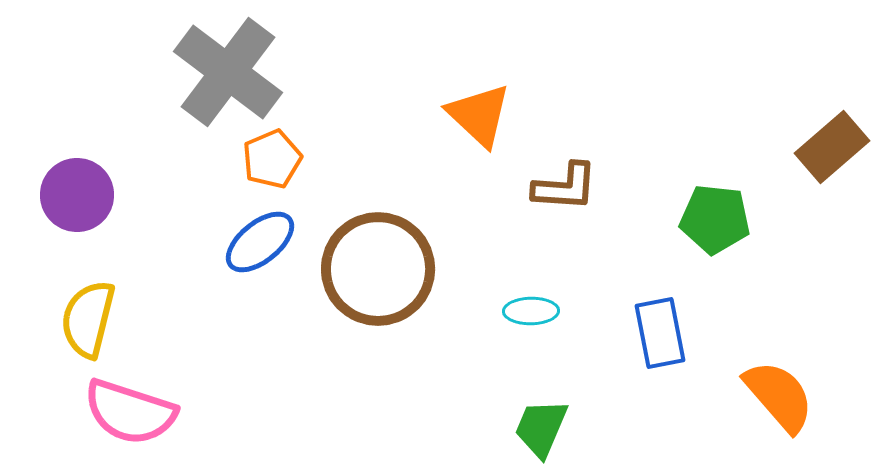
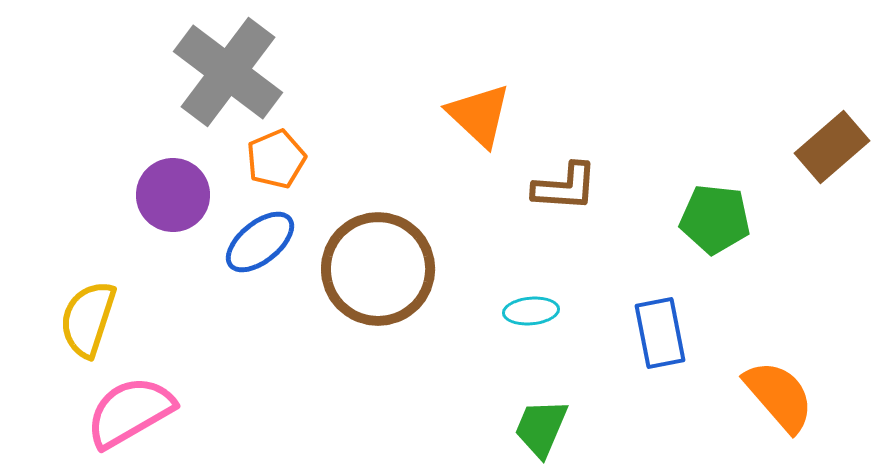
orange pentagon: moved 4 px right
purple circle: moved 96 px right
cyan ellipse: rotated 4 degrees counterclockwise
yellow semicircle: rotated 4 degrees clockwise
pink semicircle: rotated 132 degrees clockwise
